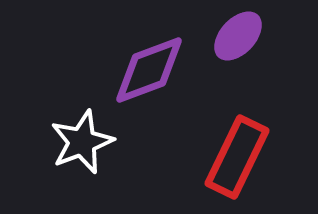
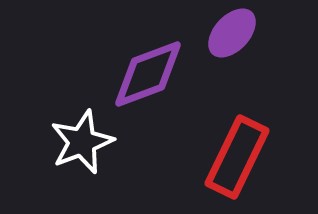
purple ellipse: moved 6 px left, 3 px up
purple diamond: moved 1 px left, 4 px down
